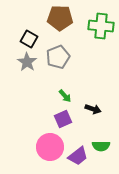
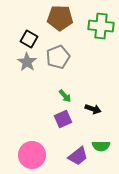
pink circle: moved 18 px left, 8 px down
